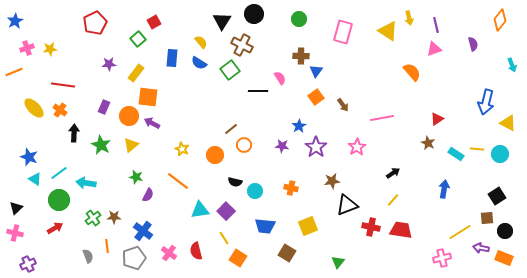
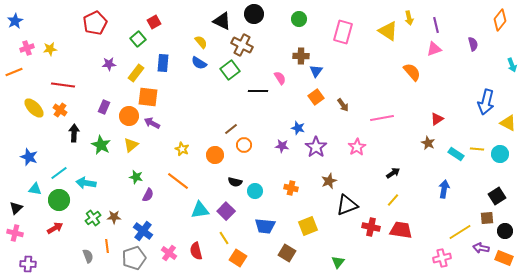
black triangle at (222, 21): rotated 36 degrees counterclockwise
blue rectangle at (172, 58): moved 9 px left, 5 px down
blue star at (299, 126): moved 1 px left, 2 px down; rotated 24 degrees counterclockwise
cyan triangle at (35, 179): moved 10 px down; rotated 24 degrees counterclockwise
brown star at (332, 181): moved 3 px left; rotated 14 degrees counterclockwise
purple cross at (28, 264): rotated 28 degrees clockwise
